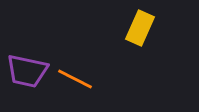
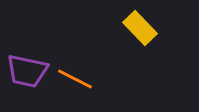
yellow rectangle: rotated 68 degrees counterclockwise
